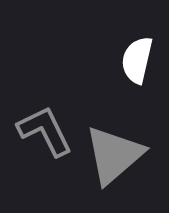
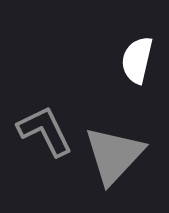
gray triangle: rotated 6 degrees counterclockwise
